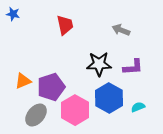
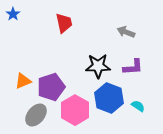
blue star: rotated 24 degrees clockwise
red trapezoid: moved 1 px left, 2 px up
gray arrow: moved 5 px right, 2 px down
black star: moved 1 px left, 2 px down
blue hexagon: rotated 8 degrees counterclockwise
cyan semicircle: moved 1 px up; rotated 56 degrees clockwise
